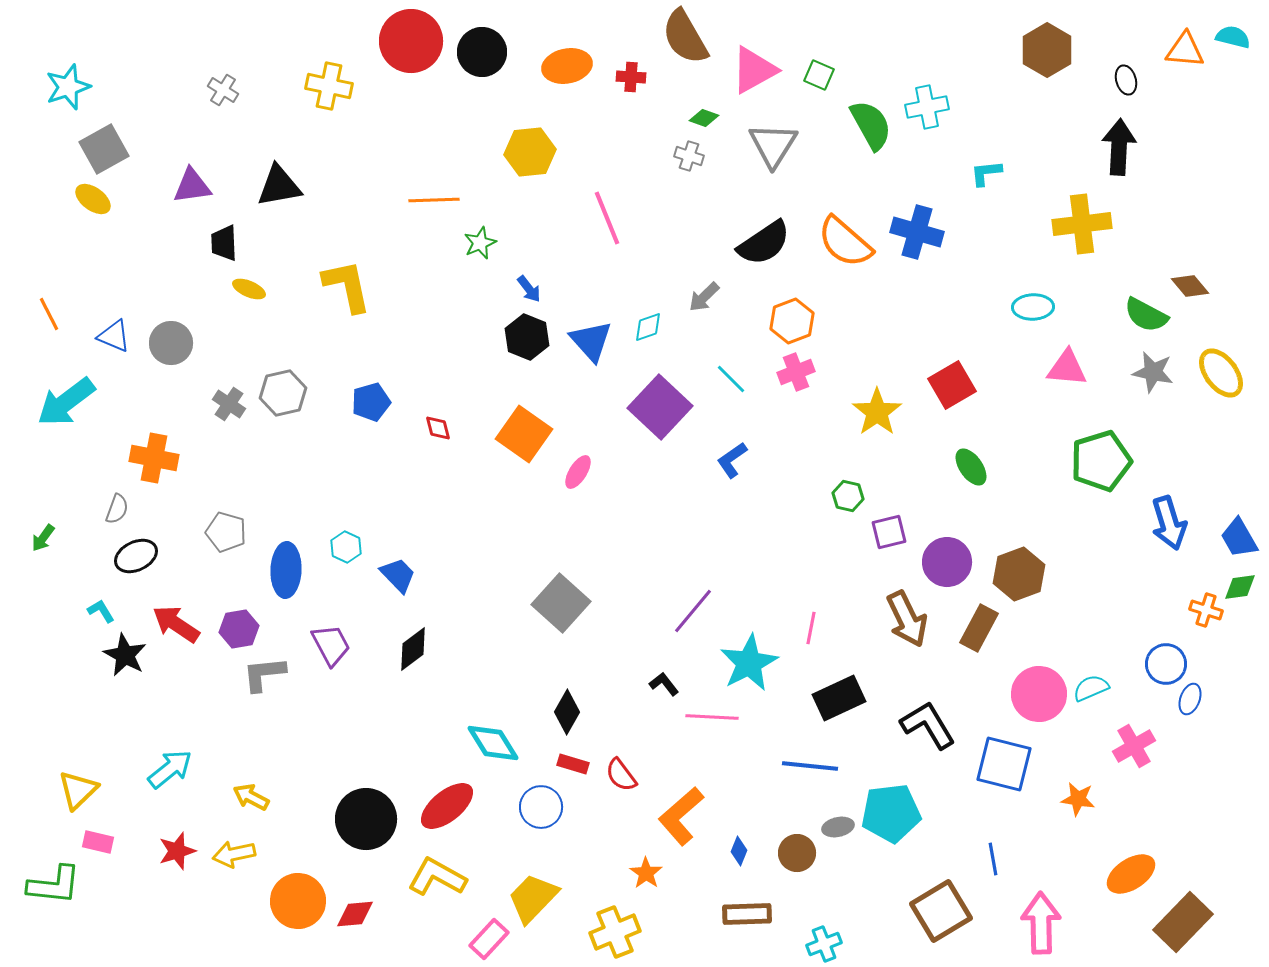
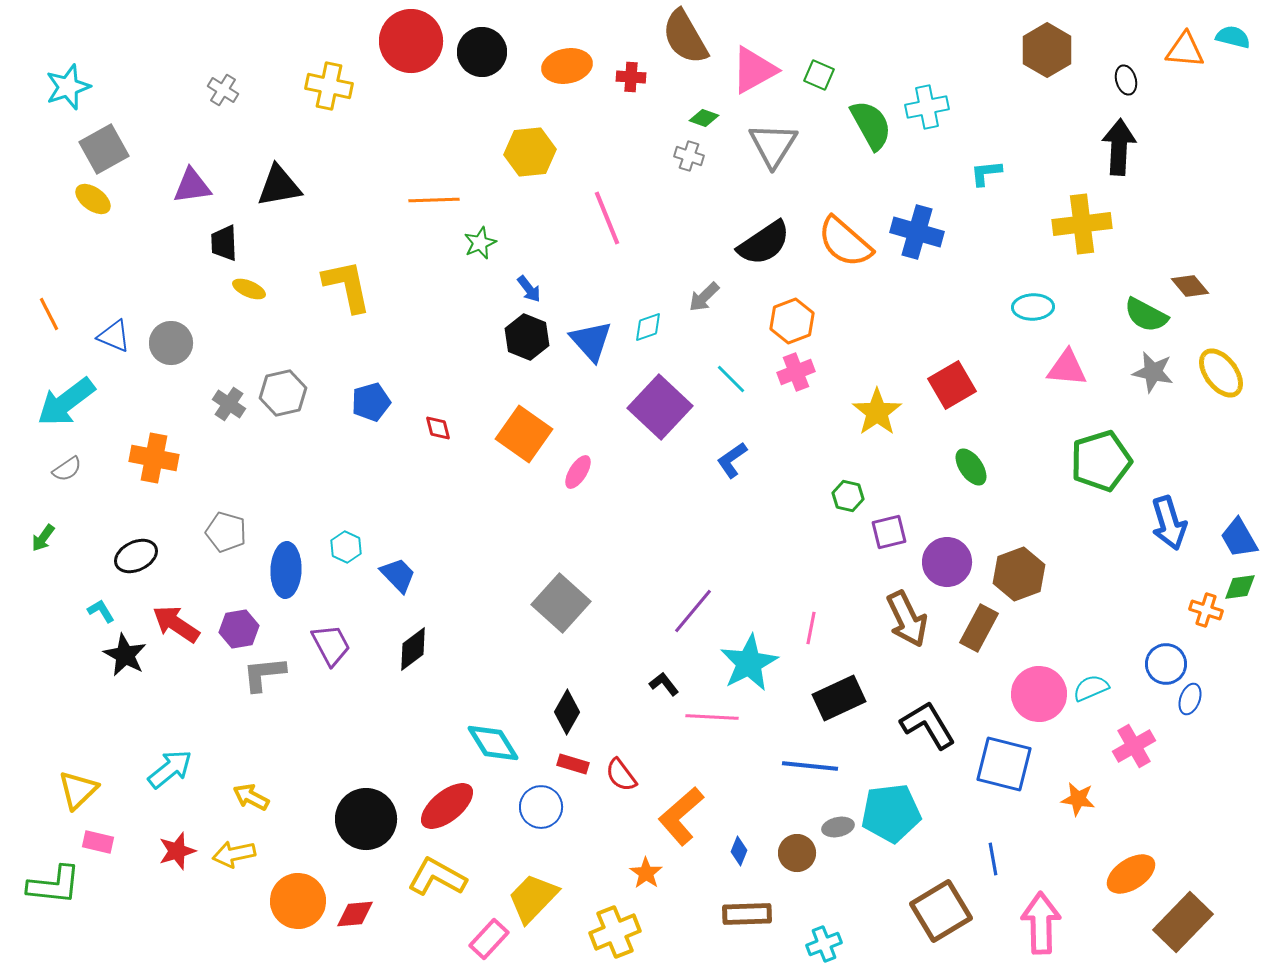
gray semicircle at (117, 509): moved 50 px left, 40 px up; rotated 36 degrees clockwise
